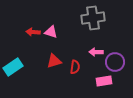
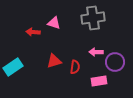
pink triangle: moved 3 px right, 9 px up
pink rectangle: moved 5 px left
